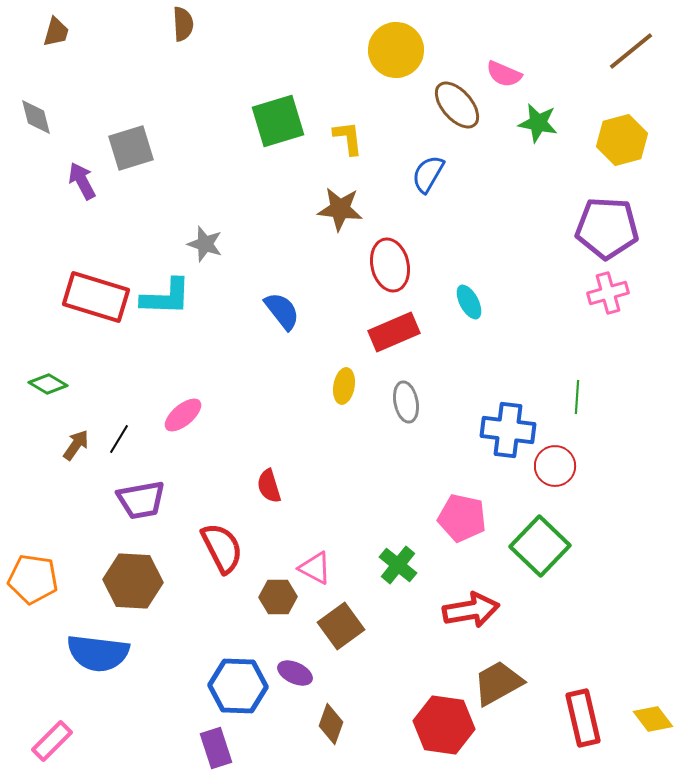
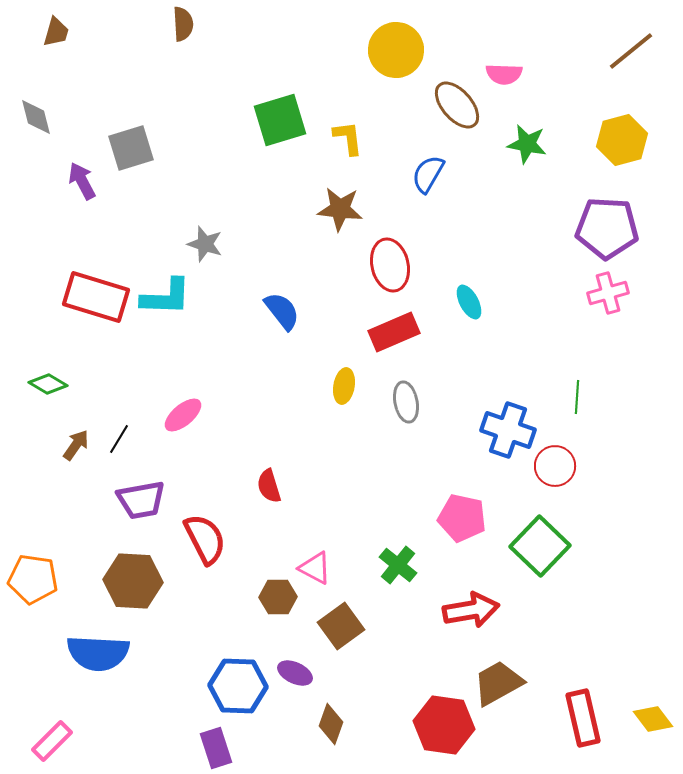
pink semicircle at (504, 74): rotated 21 degrees counterclockwise
green square at (278, 121): moved 2 px right, 1 px up
green star at (538, 123): moved 11 px left, 21 px down
blue cross at (508, 430): rotated 12 degrees clockwise
red semicircle at (222, 548): moved 17 px left, 9 px up
blue semicircle at (98, 653): rotated 4 degrees counterclockwise
